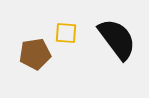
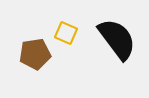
yellow square: rotated 20 degrees clockwise
